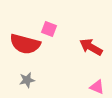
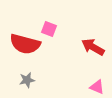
red arrow: moved 2 px right
